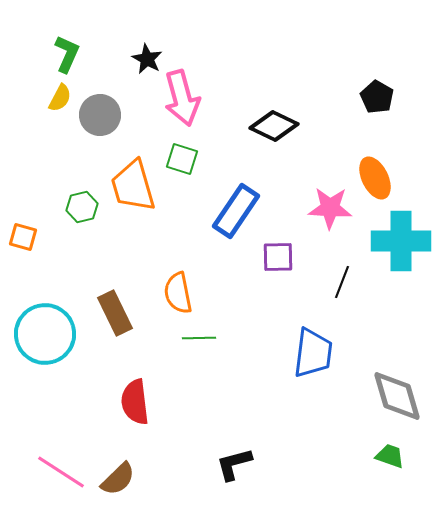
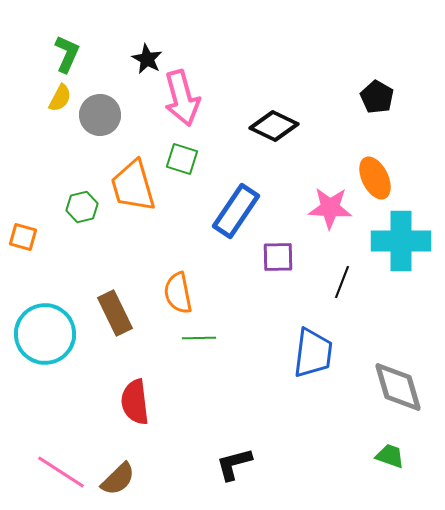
gray diamond: moved 1 px right, 9 px up
